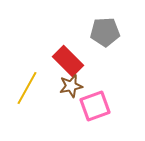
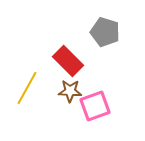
gray pentagon: rotated 20 degrees clockwise
brown star: moved 1 px left, 5 px down; rotated 15 degrees clockwise
